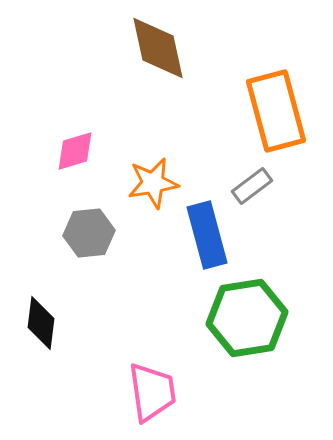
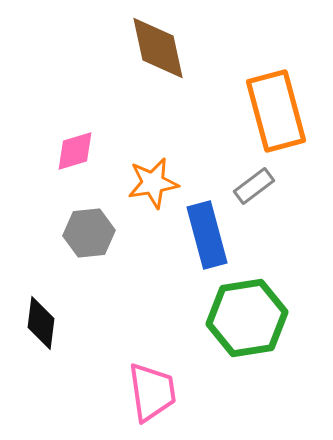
gray rectangle: moved 2 px right
